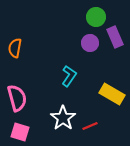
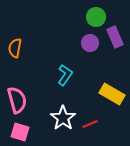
cyan L-shape: moved 4 px left, 1 px up
pink semicircle: moved 2 px down
red line: moved 2 px up
